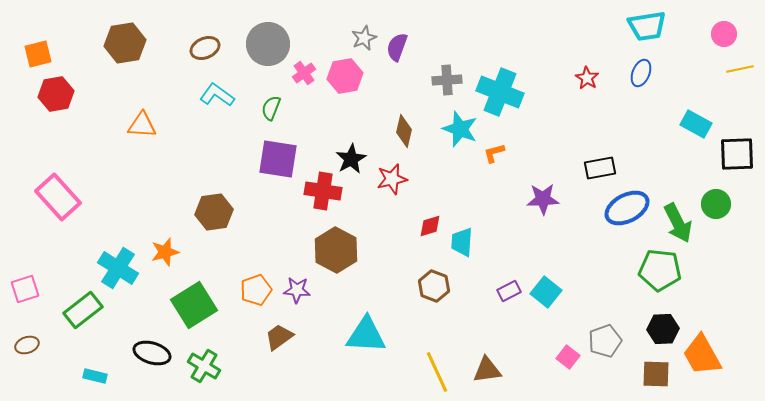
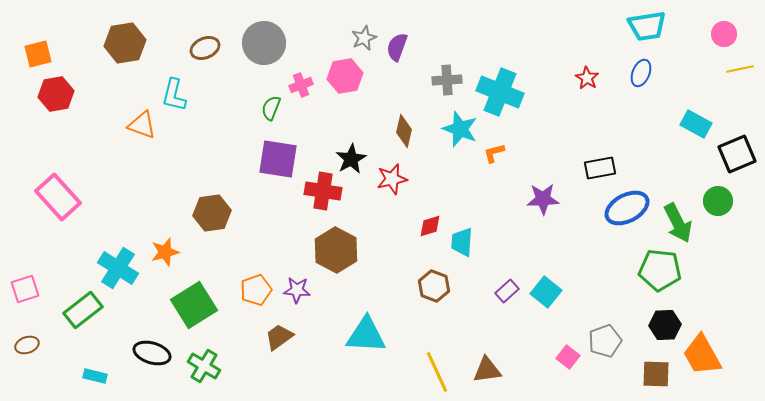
gray circle at (268, 44): moved 4 px left, 1 px up
pink cross at (304, 73): moved 3 px left, 12 px down; rotated 15 degrees clockwise
cyan L-shape at (217, 95): moved 43 px left; rotated 112 degrees counterclockwise
orange triangle at (142, 125): rotated 16 degrees clockwise
black square at (737, 154): rotated 21 degrees counterclockwise
green circle at (716, 204): moved 2 px right, 3 px up
brown hexagon at (214, 212): moved 2 px left, 1 px down
purple rectangle at (509, 291): moved 2 px left; rotated 15 degrees counterclockwise
black hexagon at (663, 329): moved 2 px right, 4 px up
